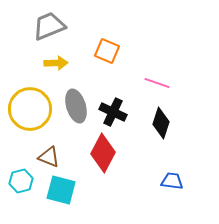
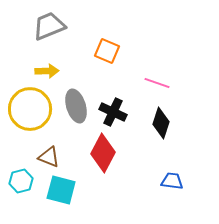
yellow arrow: moved 9 px left, 8 px down
